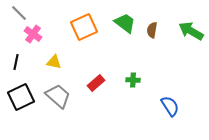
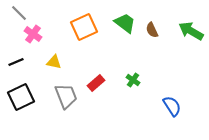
brown semicircle: rotated 35 degrees counterclockwise
black line: rotated 56 degrees clockwise
green cross: rotated 32 degrees clockwise
gray trapezoid: moved 8 px right; rotated 28 degrees clockwise
blue semicircle: moved 2 px right
